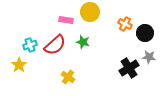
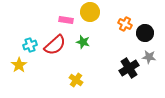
yellow cross: moved 8 px right, 3 px down
